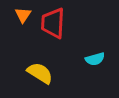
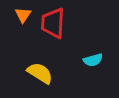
cyan semicircle: moved 2 px left, 1 px down
